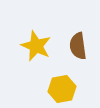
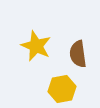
brown semicircle: moved 8 px down
